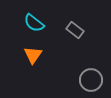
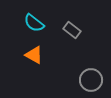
gray rectangle: moved 3 px left
orange triangle: moved 1 px right; rotated 36 degrees counterclockwise
